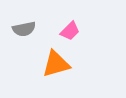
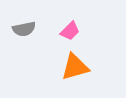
orange triangle: moved 19 px right, 3 px down
